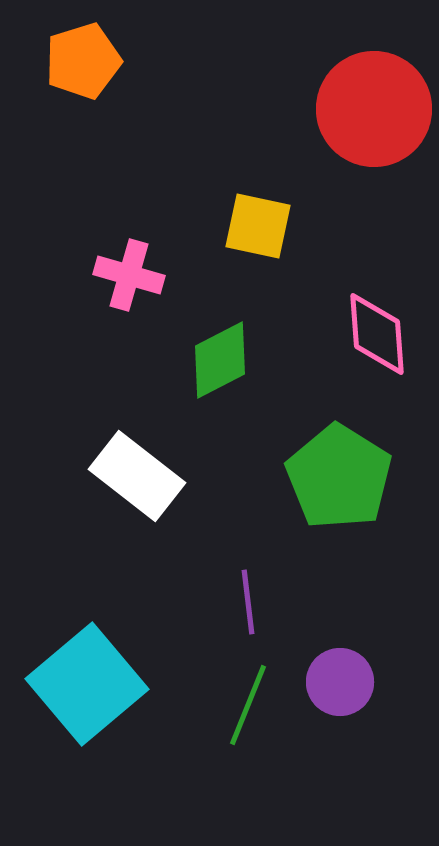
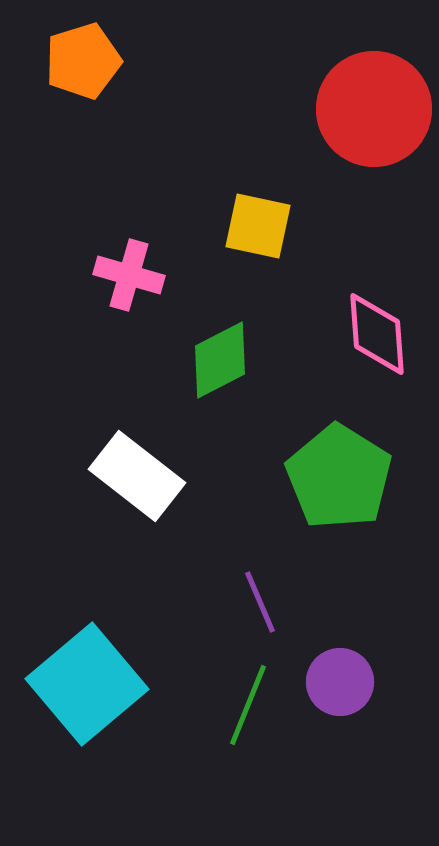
purple line: moved 12 px right; rotated 16 degrees counterclockwise
